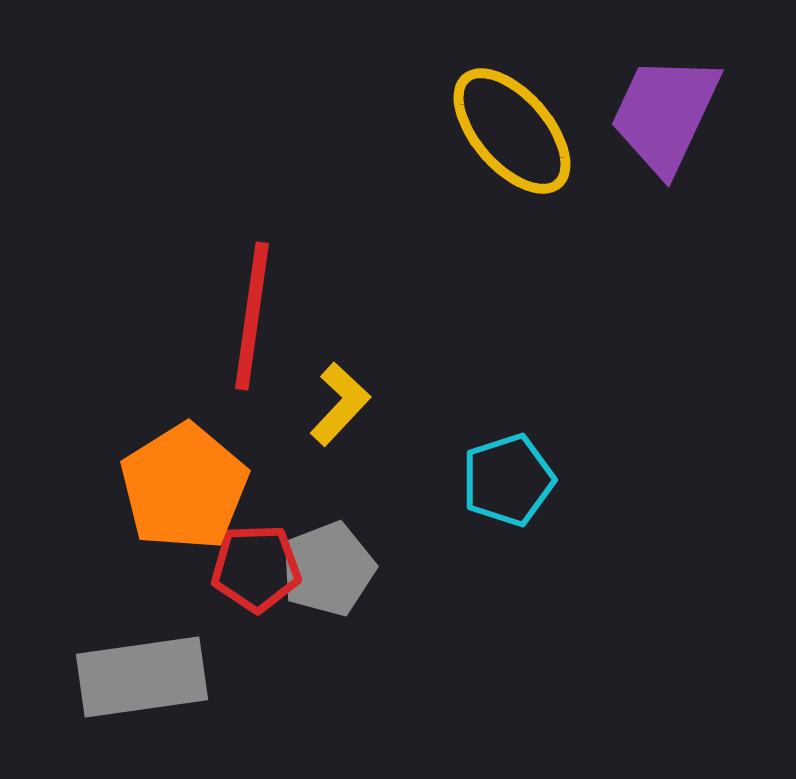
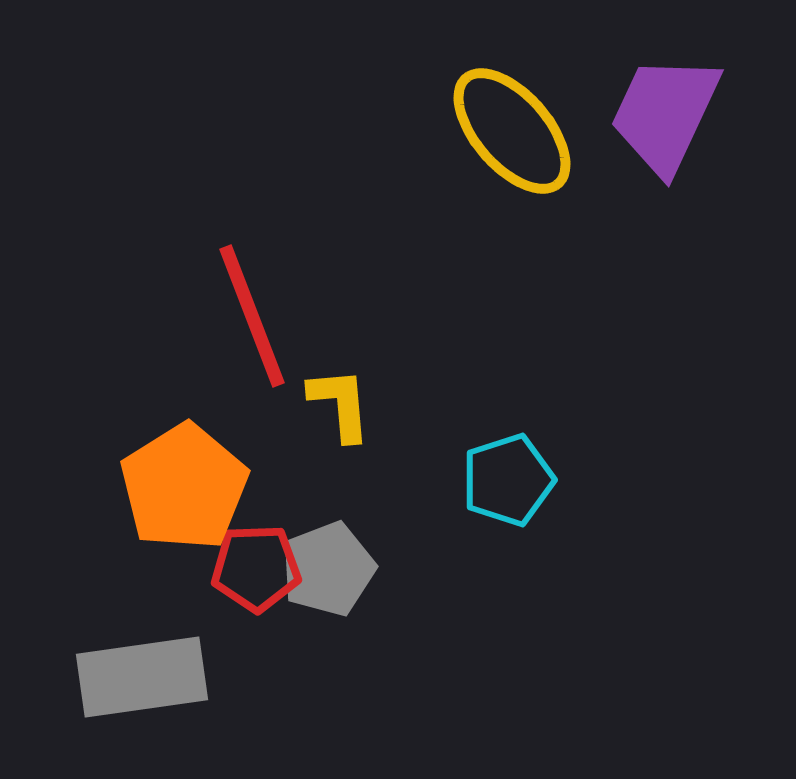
red line: rotated 29 degrees counterclockwise
yellow L-shape: rotated 48 degrees counterclockwise
